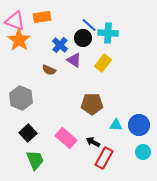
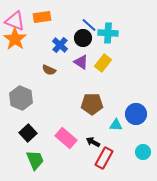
orange star: moved 4 px left, 1 px up
purple triangle: moved 7 px right, 2 px down
blue circle: moved 3 px left, 11 px up
